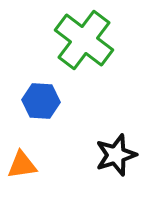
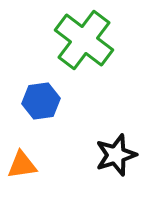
blue hexagon: rotated 12 degrees counterclockwise
